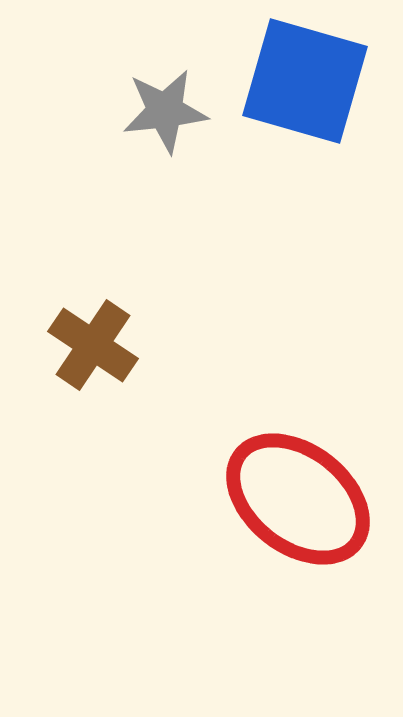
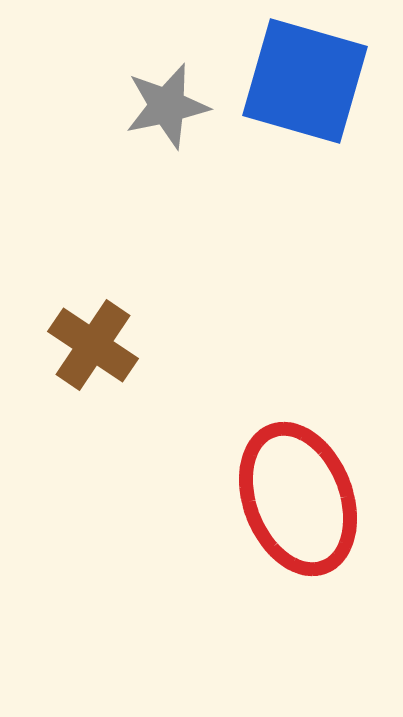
gray star: moved 2 px right, 5 px up; rotated 6 degrees counterclockwise
red ellipse: rotated 31 degrees clockwise
